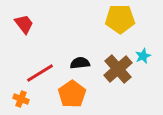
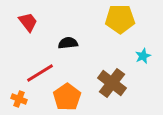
red trapezoid: moved 4 px right, 2 px up
black semicircle: moved 12 px left, 20 px up
brown cross: moved 6 px left, 14 px down; rotated 12 degrees counterclockwise
orange pentagon: moved 5 px left, 3 px down
orange cross: moved 2 px left
